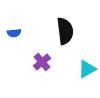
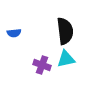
purple cross: moved 3 px down; rotated 30 degrees counterclockwise
cyan triangle: moved 21 px left, 10 px up; rotated 18 degrees clockwise
